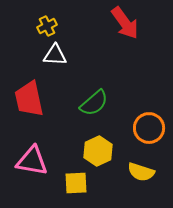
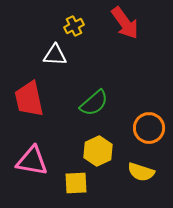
yellow cross: moved 27 px right
